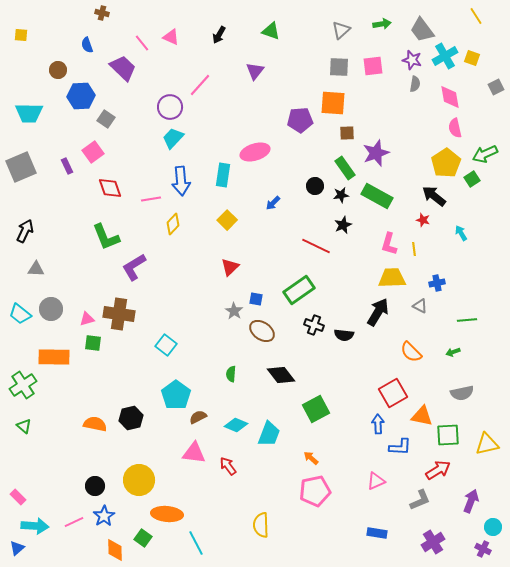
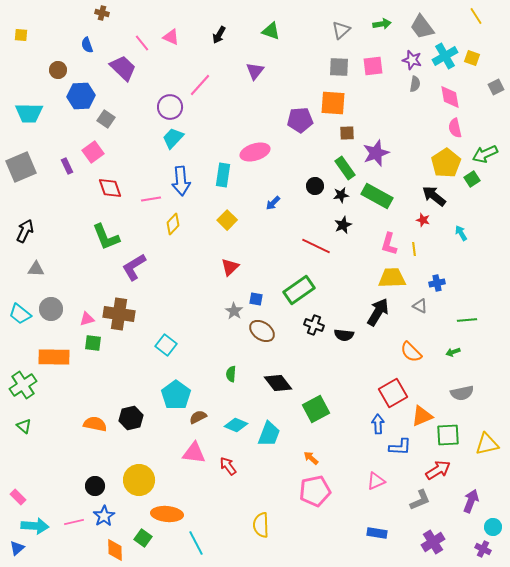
gray trapezoid at (422, 30): moved 3 px up
black diamond at (281, 375): moved 3 px left, 8 px down
orange triangle at (422, 416): rotated 35 degrees counterclockwise
pink line at (74, 522): rotated 12 degrees clockwise
